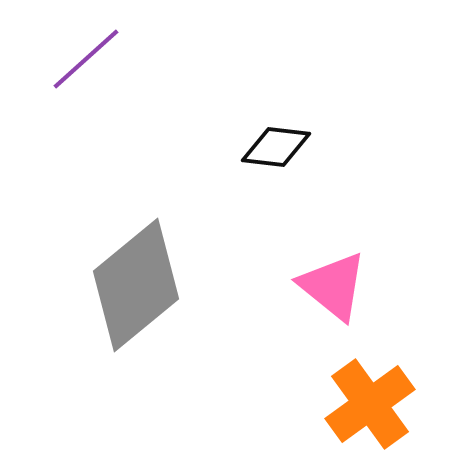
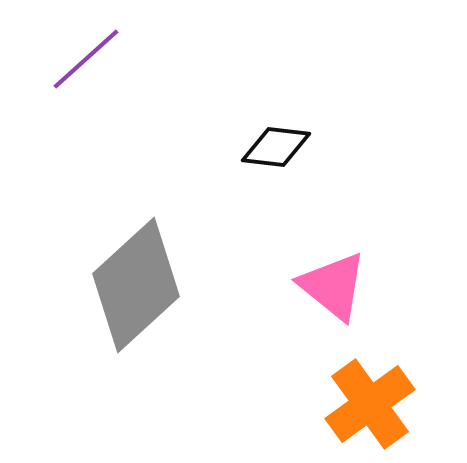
gray diamond: rotated 3 degrees counterclockwise
